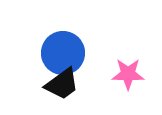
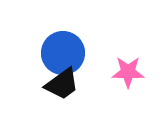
pink star: moved 2 px up
